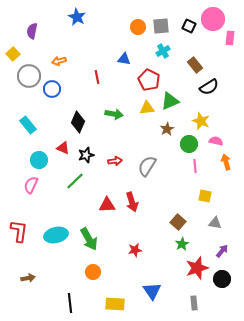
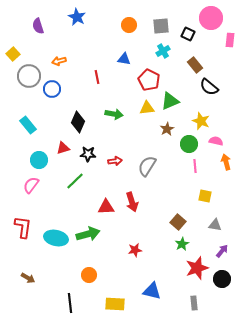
pink circle at (213, 19): moved 2 px left, 1 px up
black square at (189, 26): moved 1 px left, 8 px down
orange circle at (138, 27): moved 9 px left, 2 px up
purple semicircle at (32, 31): moved 6 px right, 5 px up; rotated 28 degrees counterclockwise
pink rectangle at (230, 38): moved 2 px down
black semicircle at (209, 87): rotated 72 degrees clockwise
red triangle at (63, 148): rotated 40 degrees counterclockwise
black star at (86, 155): moved 2 px right, 1 px up; rotated 21 degrees clockwise
pink semicircle at (31, 185): rotated 12 degrees clockwise
red triangle at (107, 205): moved 1 px left, 2 px down
gray triangle at (215, 223): moved 2 px down
red L-shape at (19, 231): moved 4 px right, 4 px up
cyan ellipse at (56, 235): moved 3 px down; rotated 25 degrees clockwise
green arrow at (89, 239): moved 1 px left, 5 px up; rotated 75 degrees counterclockwise
orange circle at (93, 272): moved 4 px left, 3 px down
brown arrow at (28, 278): rotated 40 degrees clockwise
blue triangle at (152, 291): rotated 42 degrees counterclockwise
